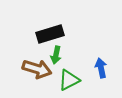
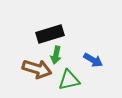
blue arrow: moved 8 px left, 8 px up; rotated 132 degrees clockwise
green triangle: rotated 15 degrees clockwise
